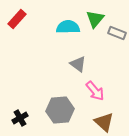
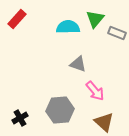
gray triangle: rotated 18 degrees counterclockwise
